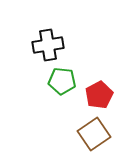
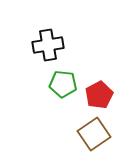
green pentagon: moved 1 px right, 3 px down
